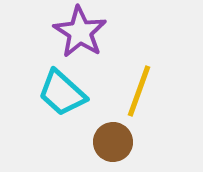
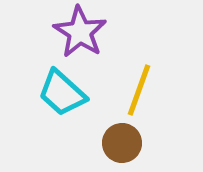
yellow line: moved 1 px up
brown circle: moved 9 px right, 1 px down
